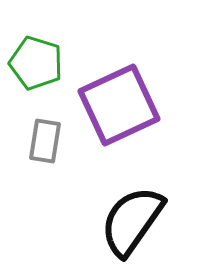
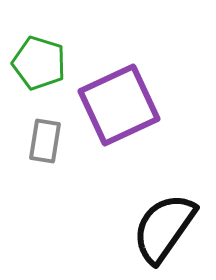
green pentagon: moved 3 px right
black semicircle: moved 32 px right, 7 px down
